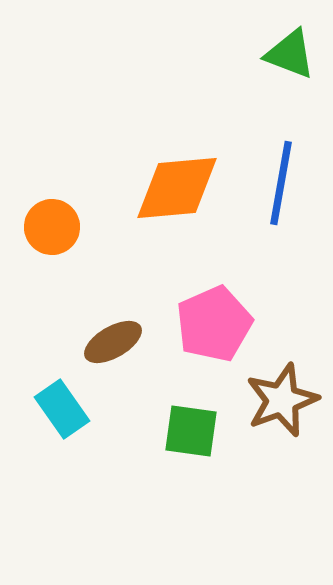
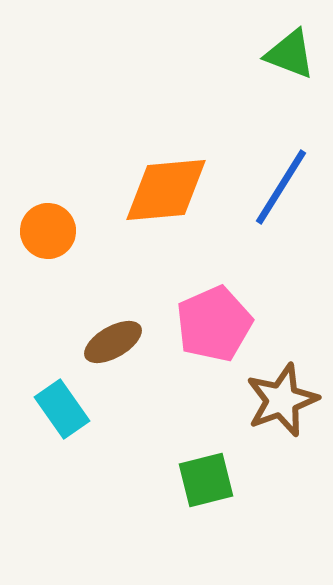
blue line: moved 4 px down; rotated 22 degrees clockwise
orange diamond: moved 11 px left, 2 px down
orange circle: moved 4 px left, 4 px down
green square: moved 15 px right, 49 px down; rotated 22 degrees counterclockwise
